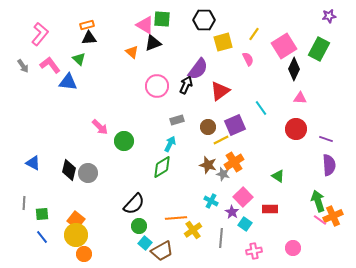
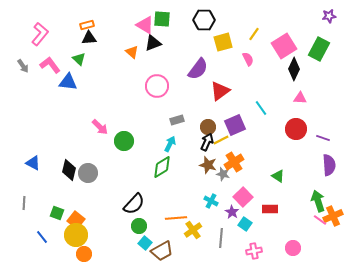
black arrow at (186, 85): moved 21 px right, 57 px down
purple line at (326, 139): moved 3 px left, 1 px up
green square at (42, 214): moved 15 px right, 1 px up; rotated 24 degrees clockwise
